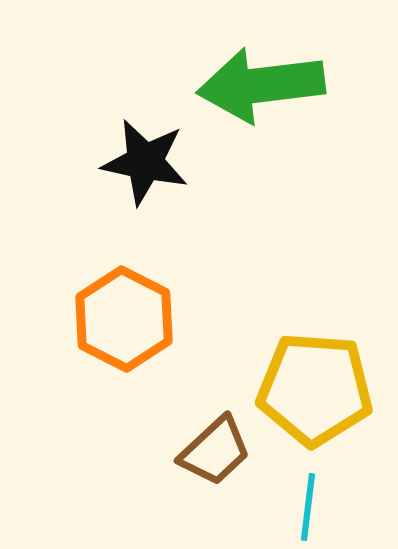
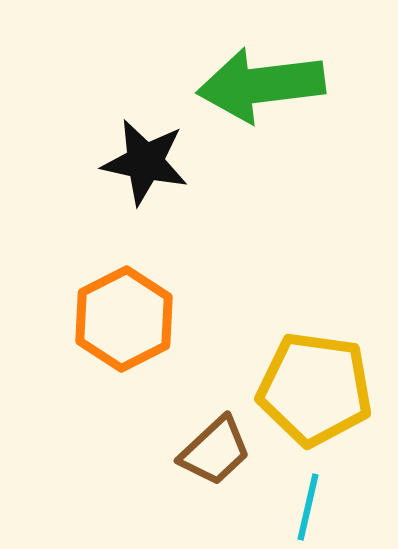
orange hexagon: rotated 6 degrees clockwise
yellow pentagon: rotated 4 degrees clockwise
cyan line: rotated 6 degrees clockwise
